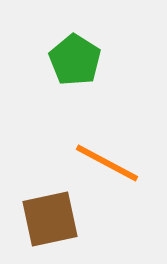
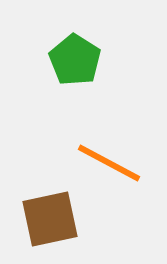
orange line: moved 2 px right
